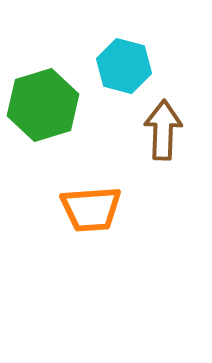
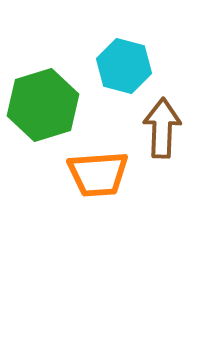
brown arrow: moved 1 px left, 2 px up
orange trapezoid: moved 7 px right, 35 px up
